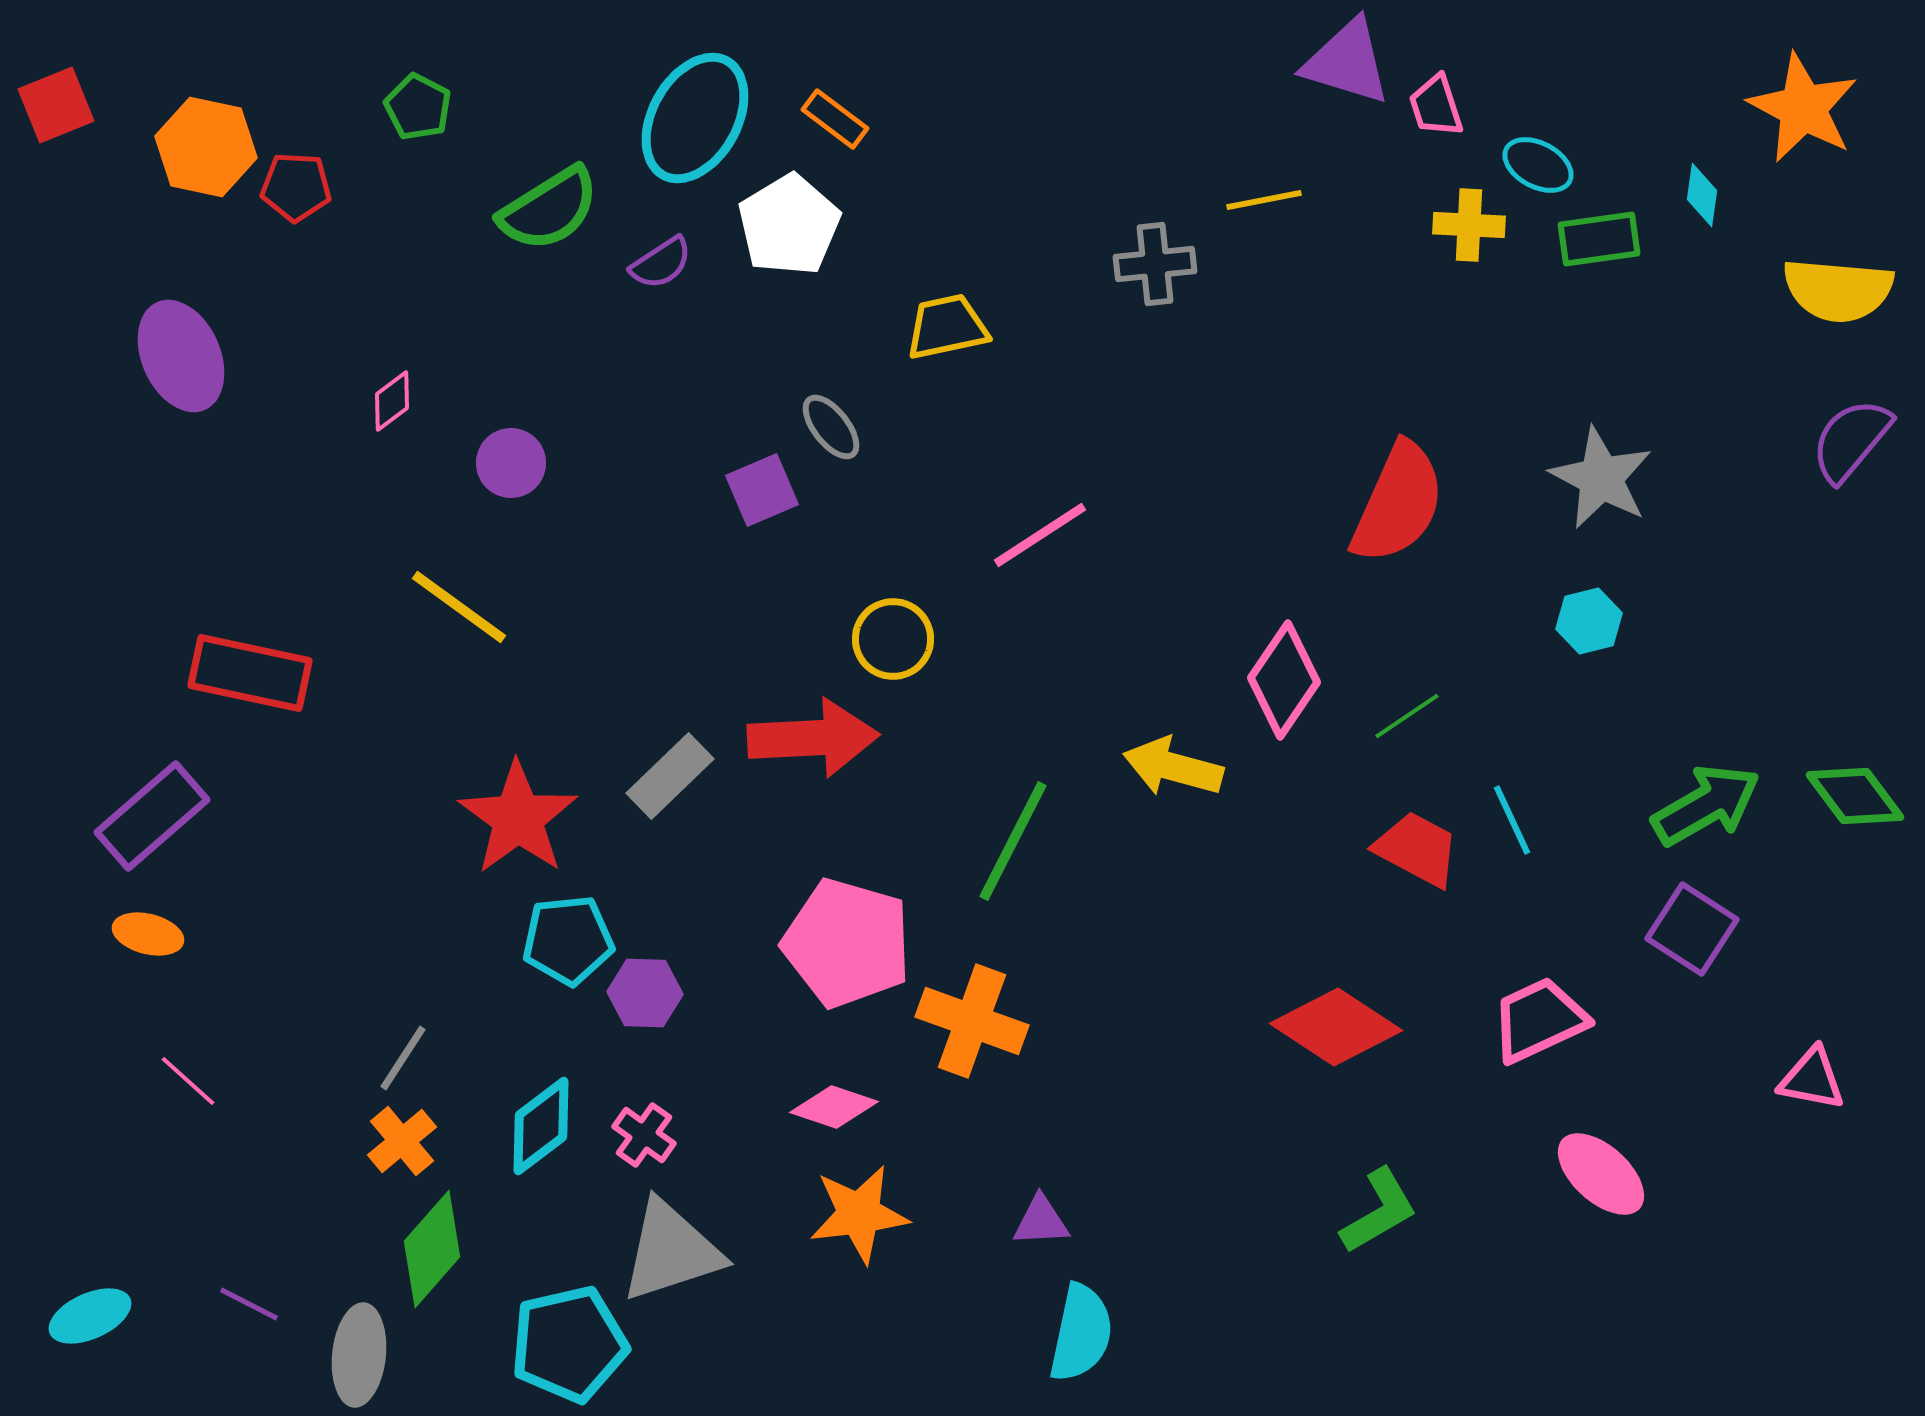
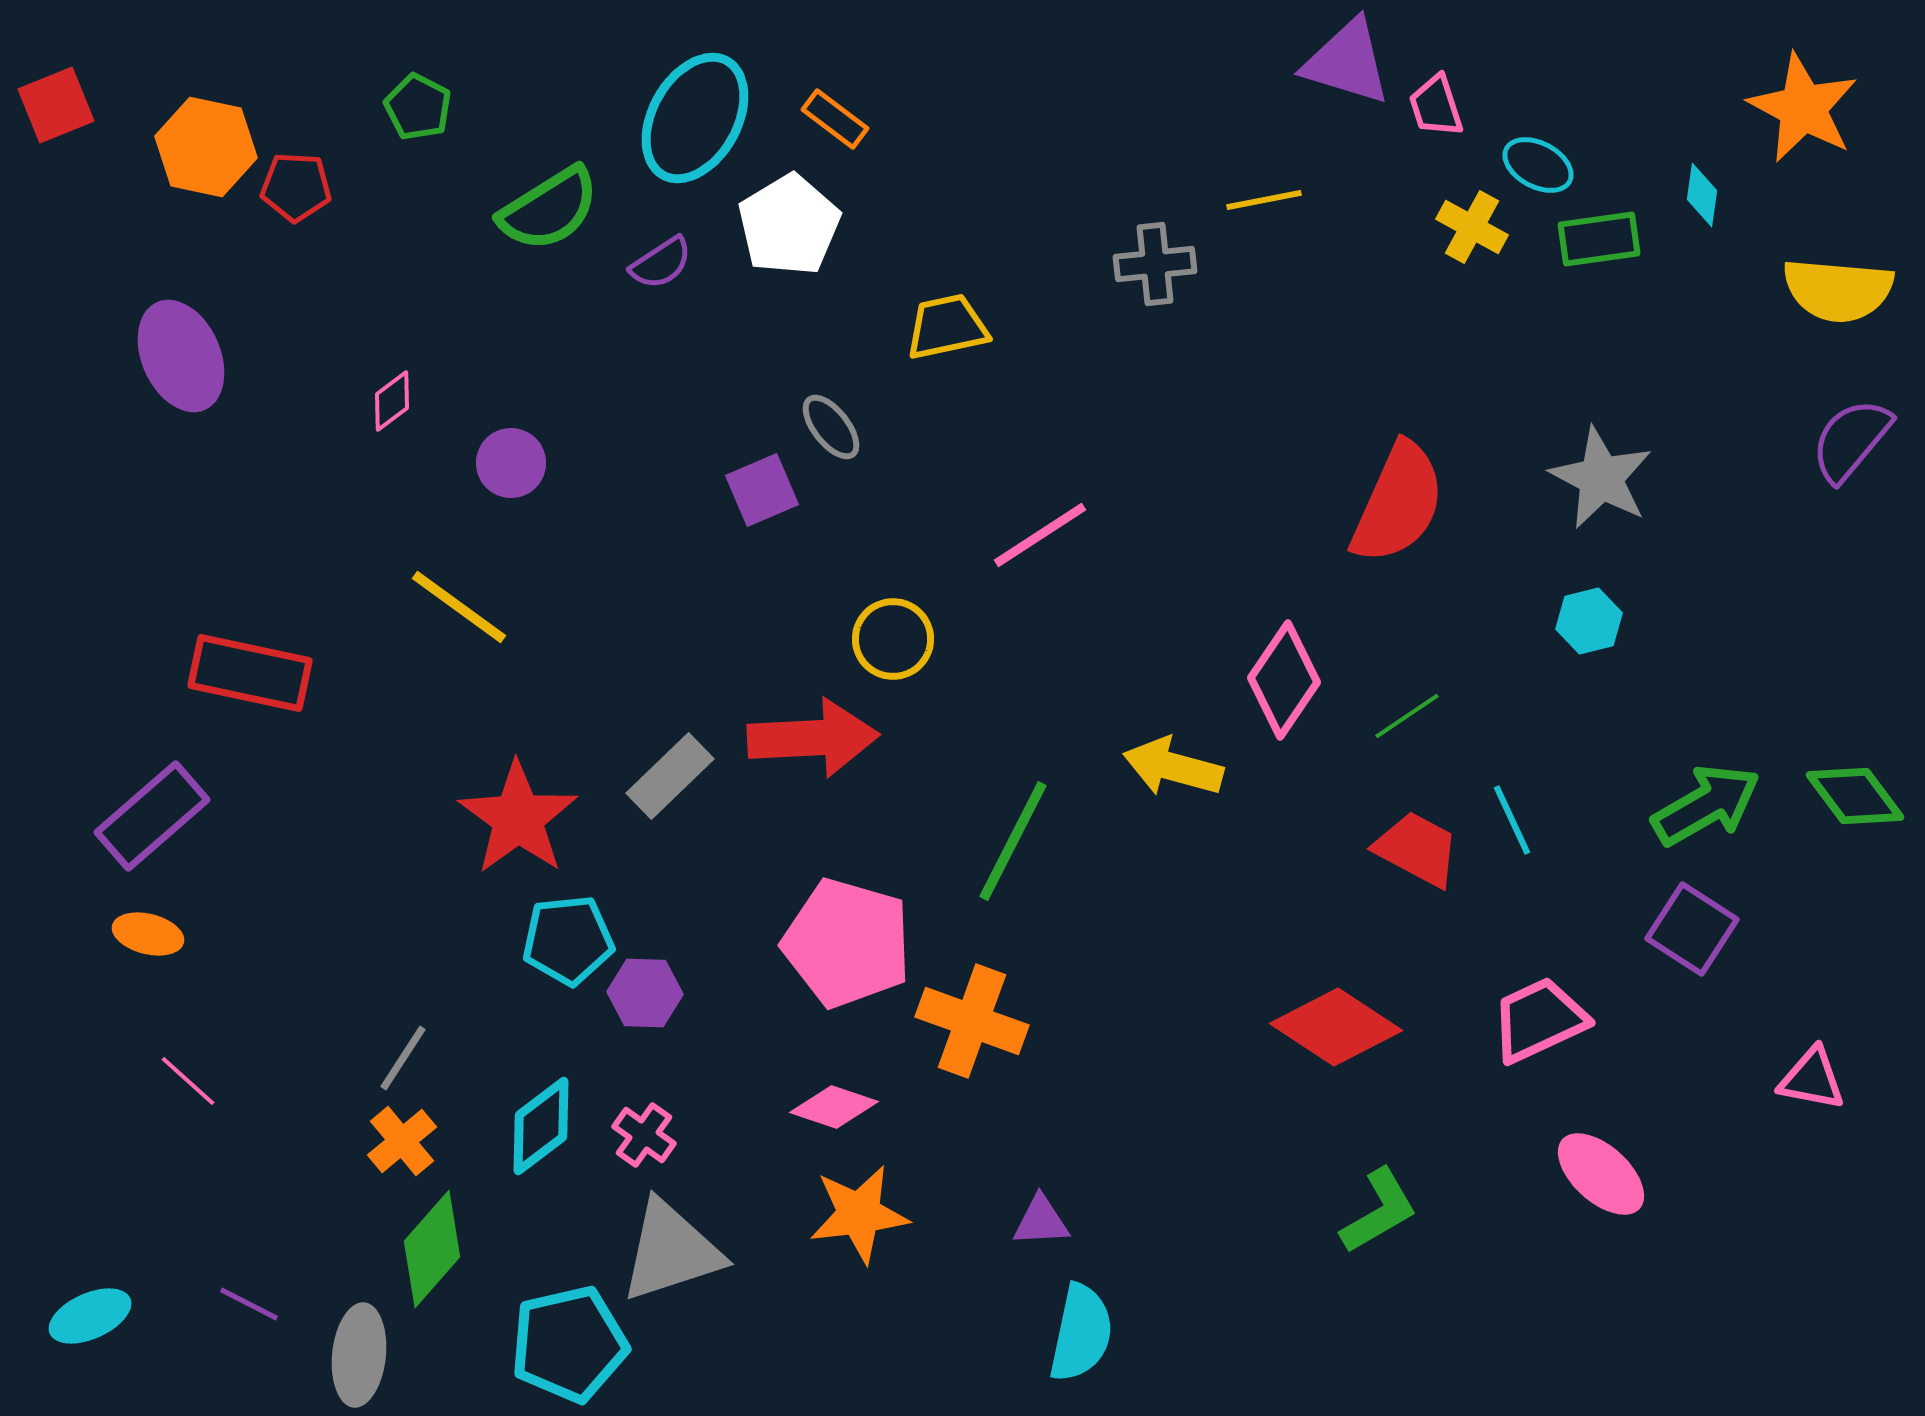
yellow cross at (1469, 225): moved 3 px right, 2 px down; rotated 26 degrees clockwise
